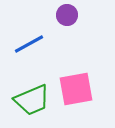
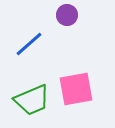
blue line: rotated 12 degrees counterclockwise
